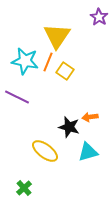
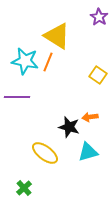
yellow triangle: rotated 32 degrees counterclockwise
yellow square: moved 33 px right, 4 px down
purple line: rotated 25 degrees counterclockwise
yellow ellipse: moved 2 px down
